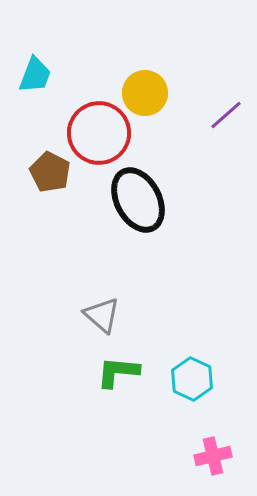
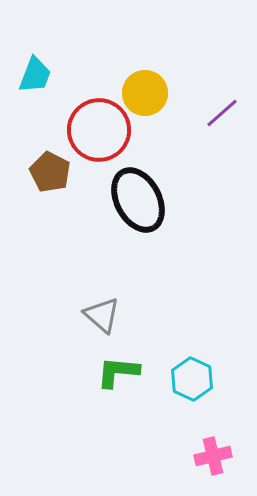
purple line: moved 4 px left, 2 px up
red circle: moved 3 px up
